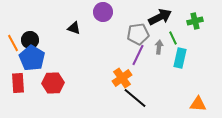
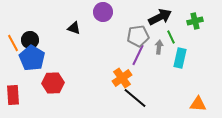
gray pentagon: moved 2 px down
green line: moved 2 px left, 1 px up
red rectangle: moved 5 px left, 12 px down
